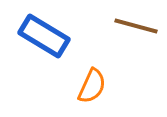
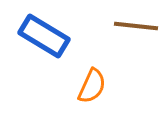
brown line: rotated 9 degrees counterclockwise
